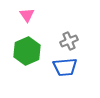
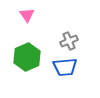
green hexagon: moved 6 px down
